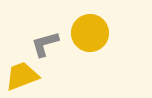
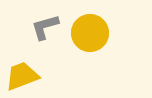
gray L-shape: moved 17 px up
